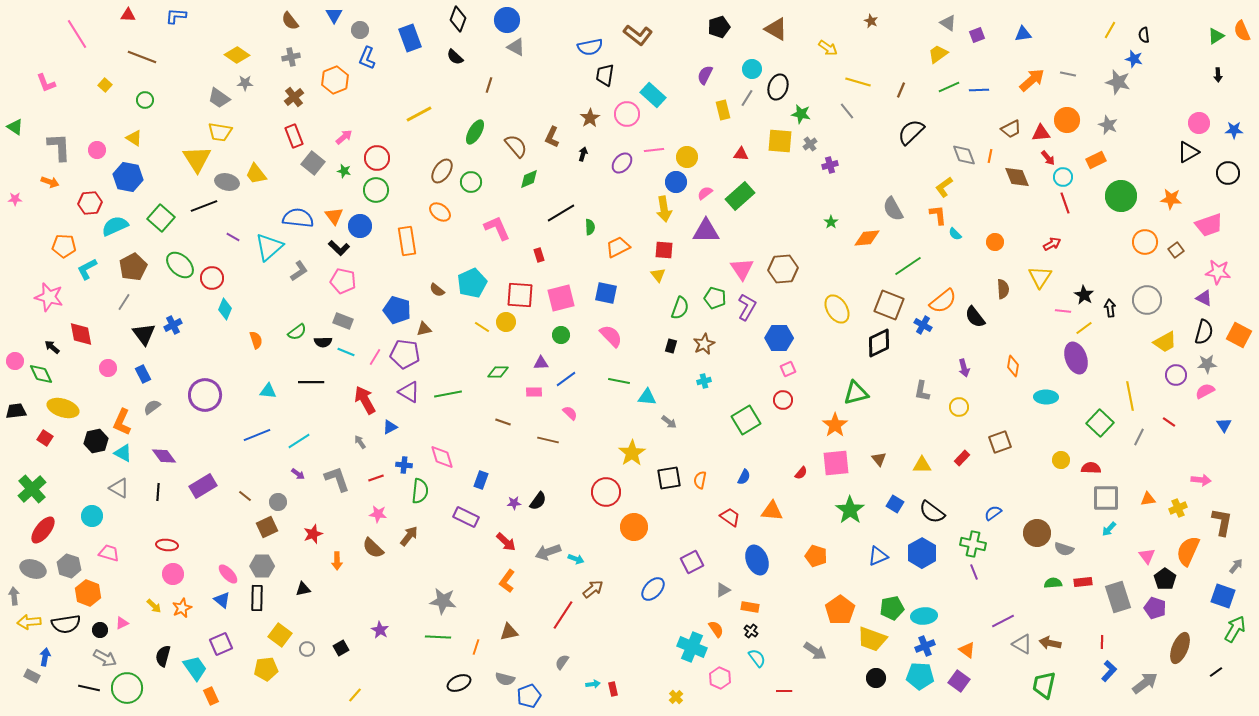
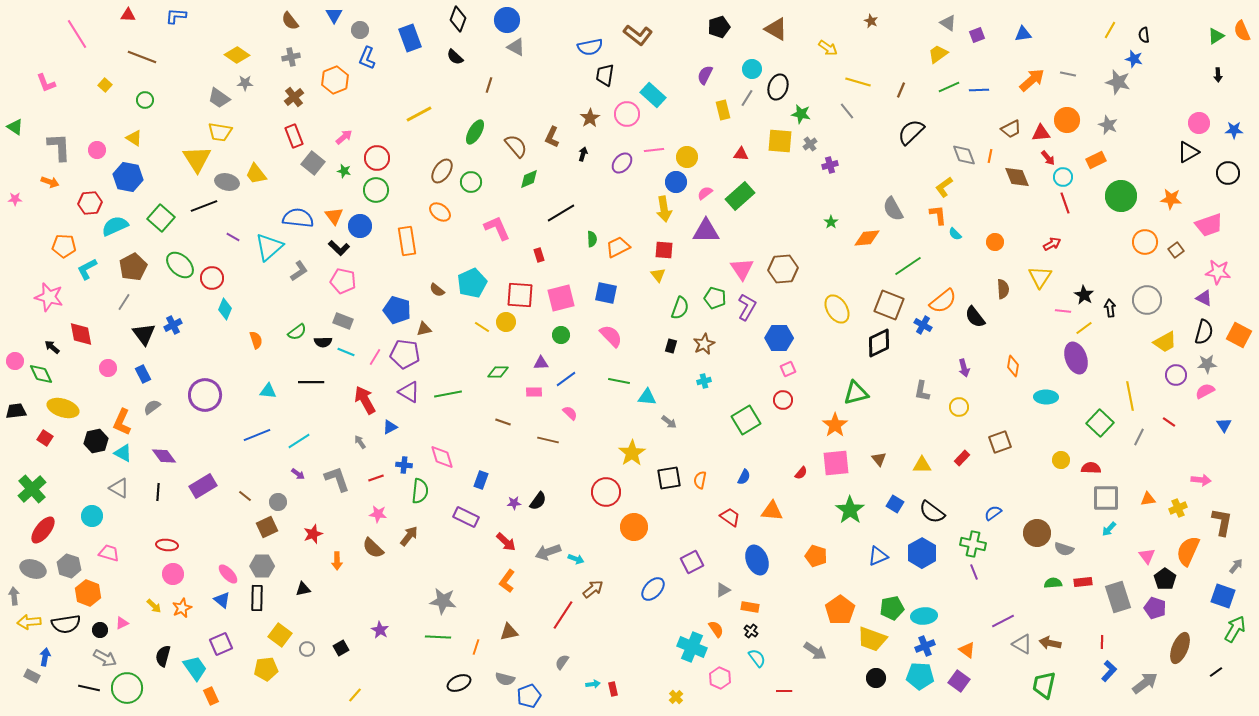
green semicircle at (590, 227): moved 2 px right, 12 px down
